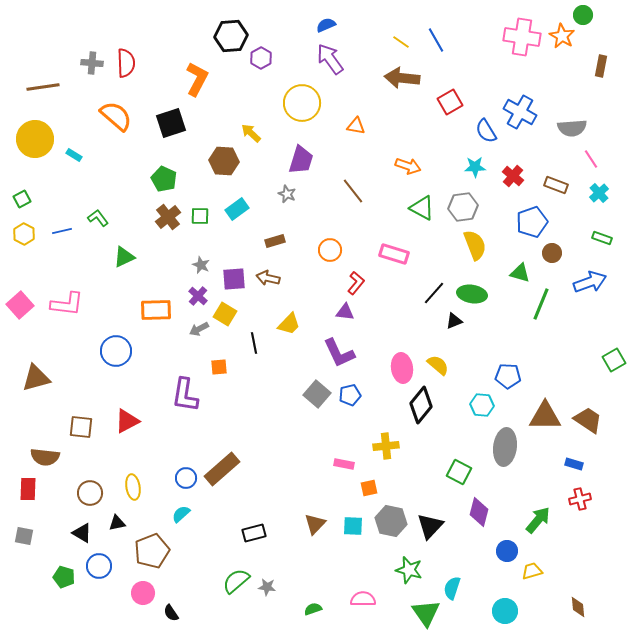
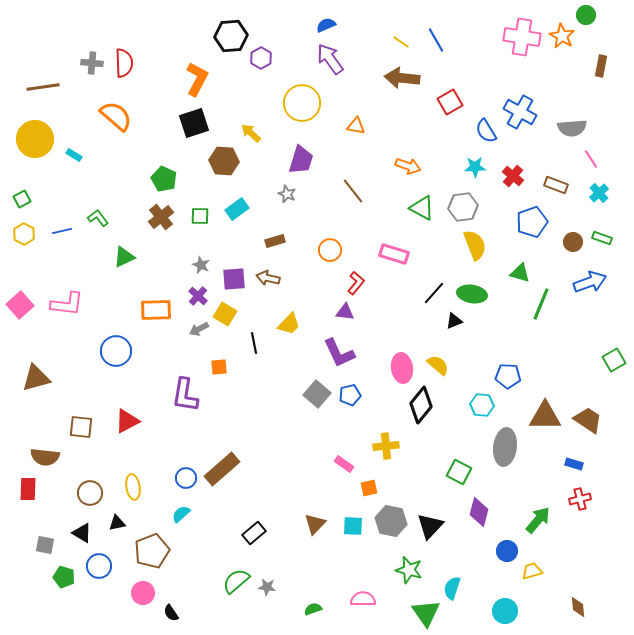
green circle at (583, 15): moved 3 px right
red semicircle at (126, 63): moved 2 px left
black square at (171, 123): moved 23 px right
brown cross at (168, 217): moved 7 px left
brown circle at (552, 253): moved 21 px right, 11 px up
pink rectangle at (344, 464): rotated 24 degrees clockwise
black rectangle at (254, 533): rotated 25 degrees counterclockwise
gray square at (24, 536): moved 21 px right, 9 px down
